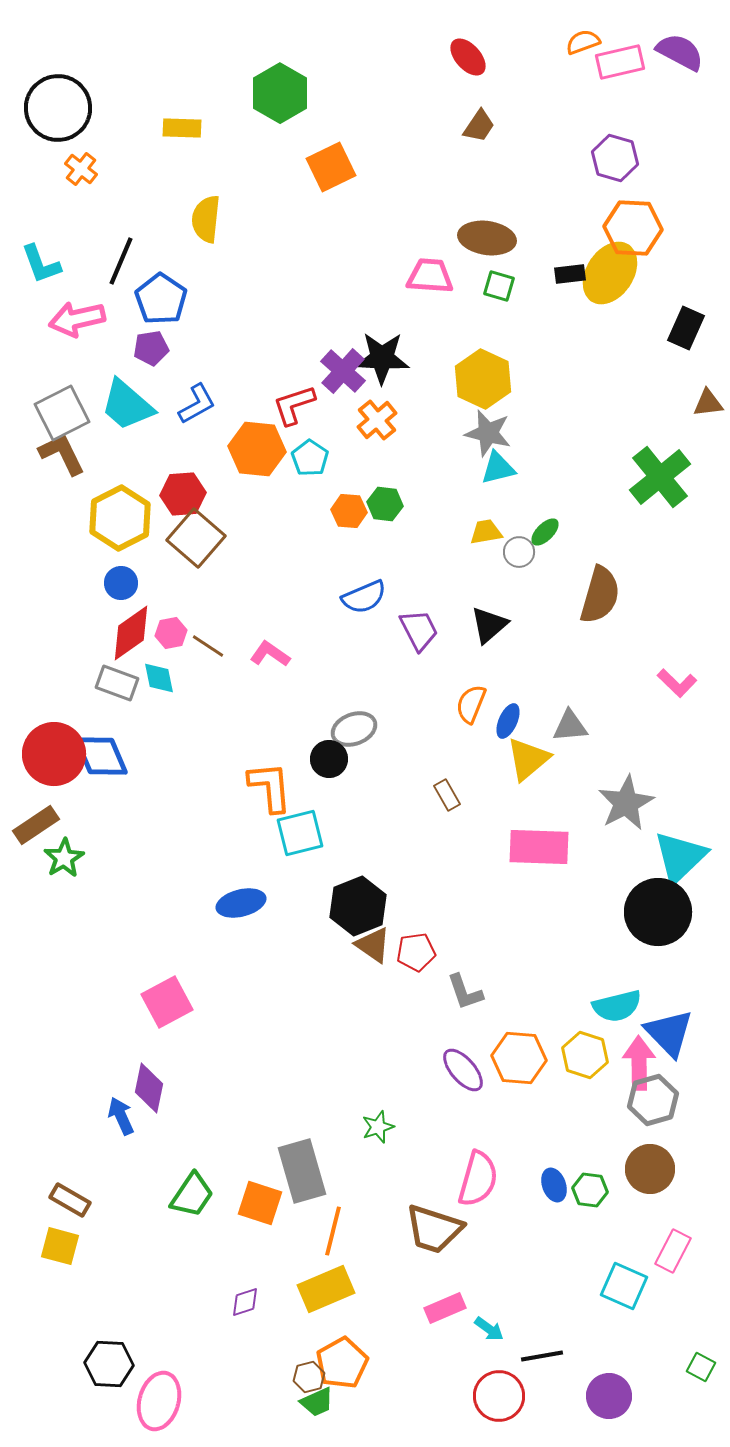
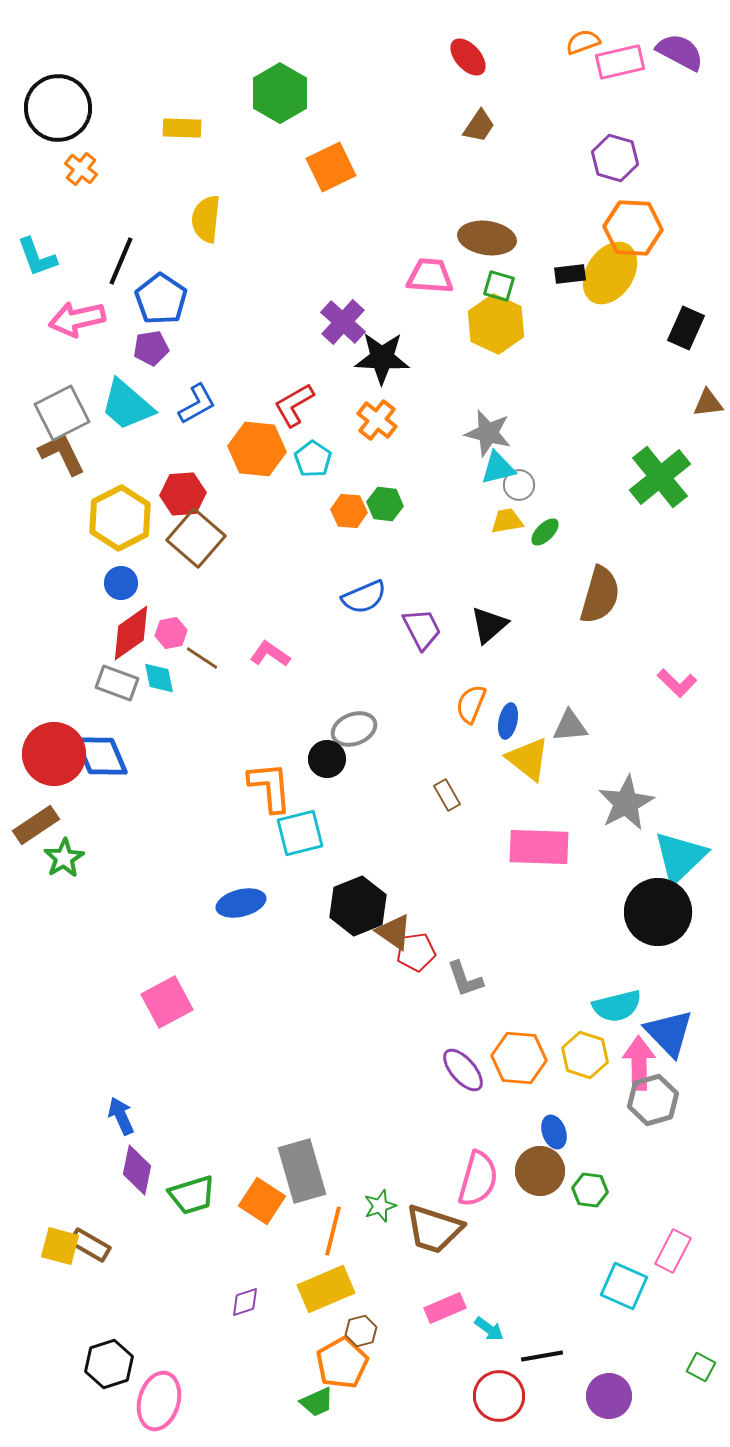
cyan L-shape at (41, 264): moved 4 px left, 7 px up
purple cross at (343, 371): moved 49 px up
yellow hexagon at (483, 379): moved 13 px right, 55 px up
red L-shape at (294, 405): rotated 12 degrees counterclockwise
orange cross at (377, 420): rotated 12 degrees counterclockwise
cyan pentagon at (310, 458): moved 3 px right, 1 px down
yellow trapezoid at (486, 532): moved 21 px right, 11 px up
gray circle at (519, 552): moved 67 px up
purple trapezoid at (419, 630): moved 3 px right, 1 px up
brown line at (208, 646): moved 6 px left, 12 px down
blue ellipse at (508, 721): rotated 12 degrees counterclockwise
black circle at (329, 759): moved 2 px left
yellow triangle at (528, 759): rotated 42 degrees counterclockwise
brown triangle at (373, 945): moved 21 px right, 13 px up
gray L-shape at (465, 992): moved 13 px up
purple diamond at (149, 1088): moved 12 px left, 82 px down
green star at (378, 1127): moved 2 px right, 79 px down
brown circle at (650, 1169): moved 110 px left, 2 px down
blue ellipse at (554, 1185): moved 53 px up
green trapezoid at (192, 1195): rotated 39 degrees clockwise
brown rectangle at (70, 1200): moved 20 px right, 45 px down
orange square at (260, 1203): moved 2 px right, 2 px up; rotated 15 degrees clockwise
black hexagon at (109, 1364): rotated 21 degrees counterclockwise
brown hexagon at (309, 1377): moved 52 px right, 46 px up
